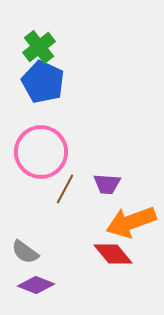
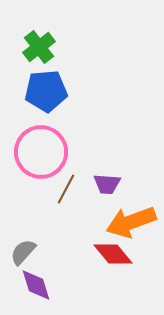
blue pentagon: moved 3 px right, 9 px down; rotated 30 degrees counterclockwise
brown line: moved 1 px right
gray semicircle: moved 2 px left; rotated 96 degrees clockwise
purple diamond: rotated 51 degrees clockwise
